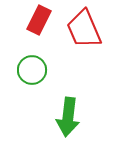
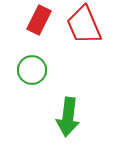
red trapezoid: moved 4 px up
